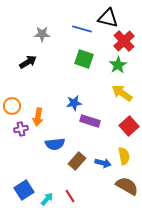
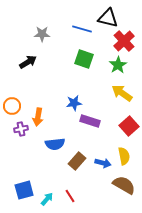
brown semicircle: moved 3 px left, 1 px up
blue square: rotated 18 degrees clockwise
